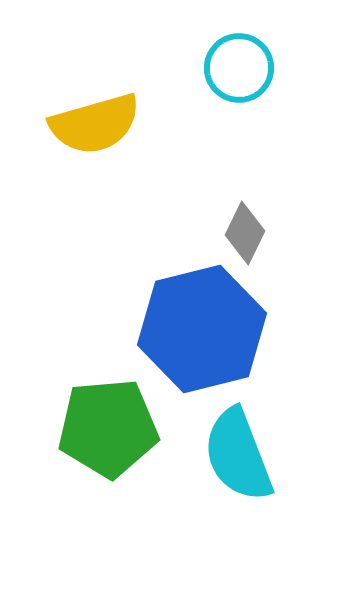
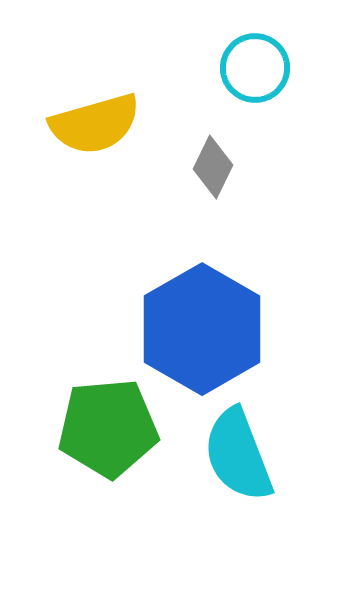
cyan circle: moved 16 px right
gray diamond: moved 32 px left, 66 px up
blue hexagon: rotated 16 degrees counterclockwise
